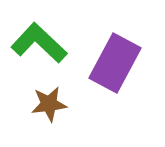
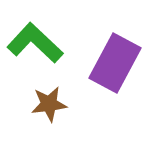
green L-shape: moved 4 px left
